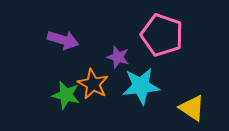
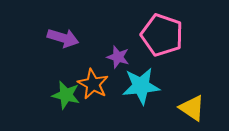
purple arrow: moved 2 px up
